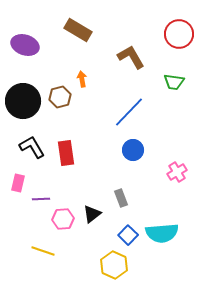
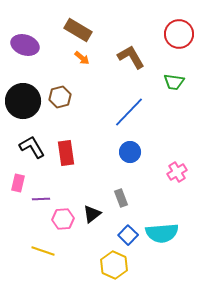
orange arrow: moved 21 px up; rotated 140 degrees clockwise
blue circle: moved 3 px left, 2 px down
